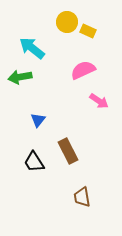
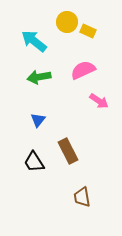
cyan arrow: moved 2 px right, 7 px up
green arrow: moved 19 px right
